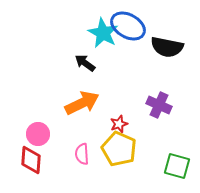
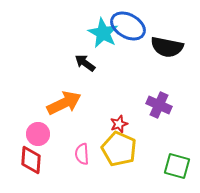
orange arrow: moved 18 px left
